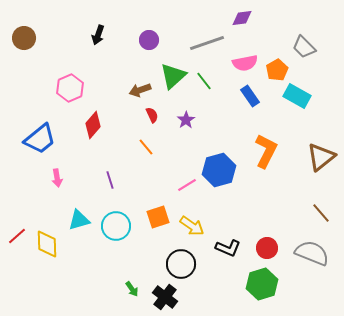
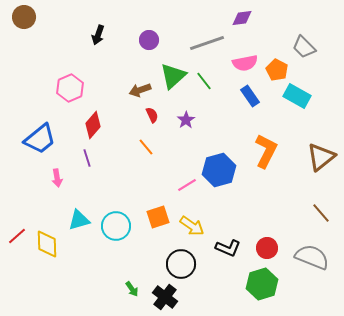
brown circle: moved 21 px up
orange pentagon: rotated 15 degrees counterclockwise
purple line: moved 23 px left, 22 px up
gray semicircle: moved 4 px down
